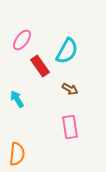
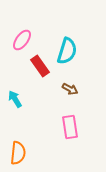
cyan semicircle: rotated 12 degrees counterclockwise
cyan arrow: moved 2 px left
orange semicircle: moved 1 px right, 1 px up
